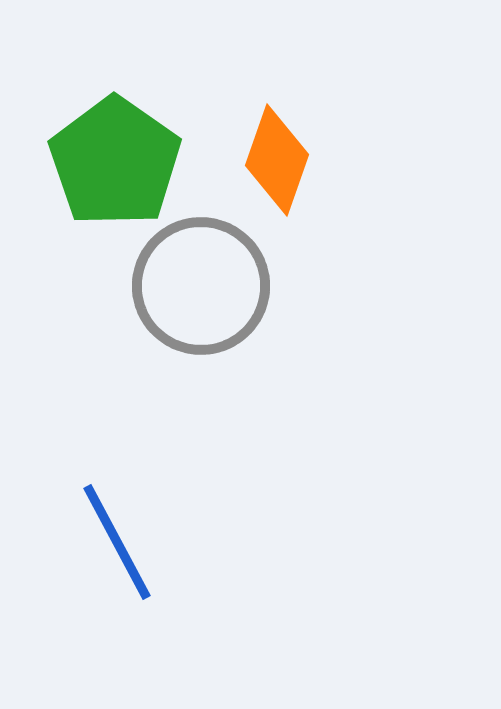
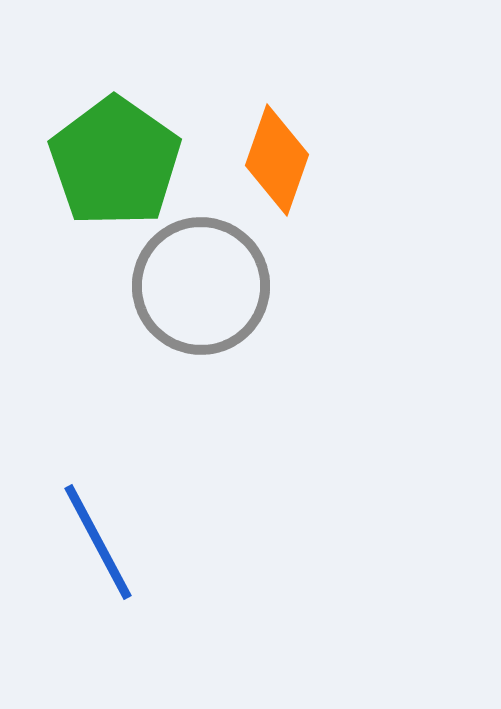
blue line: moved 19 px left
